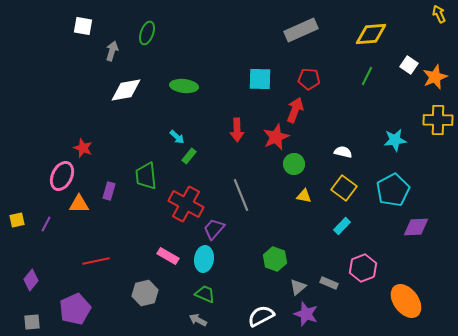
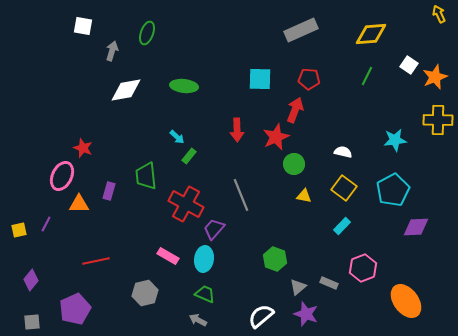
yellow square at (17, 220): moved 2 px right, 10 px down
white semicircle at (261, 316): rotated 12 degrees counterclockwise
